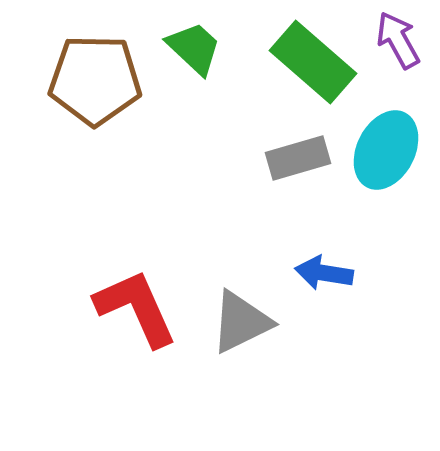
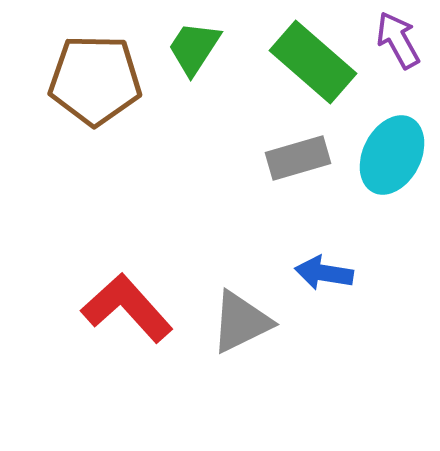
green trapezoid: rotated 100 degrees counterclockwise
cyan ellipse: moved 6 px right, 5 px down
red L-shape: moved 9 px left; rotated 18 degrees counterclockwise
